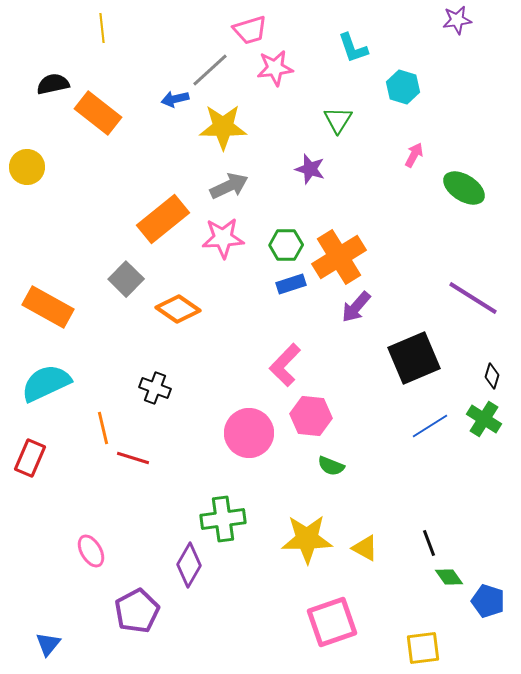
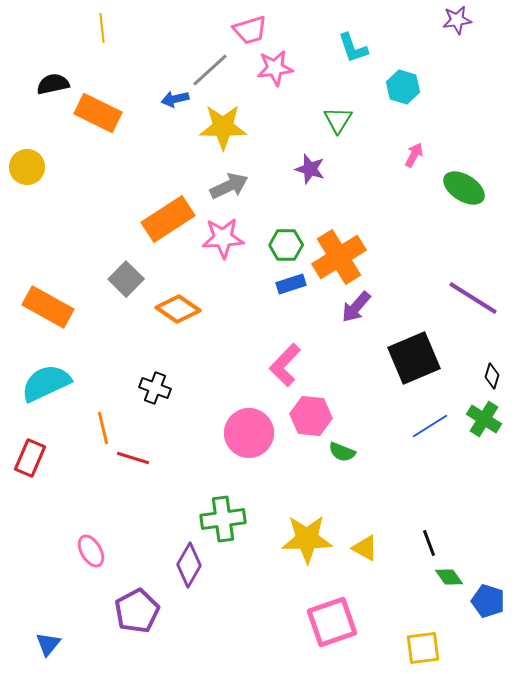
orange rectangle at (98, 113): rotated 12 degrees counterclockwise
orange rectangle at (163, 219): moved 5 px right; rotated 6 degrees clockwise
green semicircle at (331, 466): moved 11 px right, 14 px up
